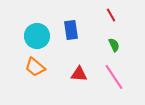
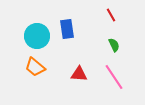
blue rectangle: moved 4 px left, 1 px up
